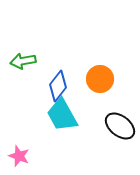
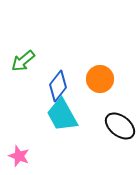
green arrow: rotated 30 degrees counterclockwise
